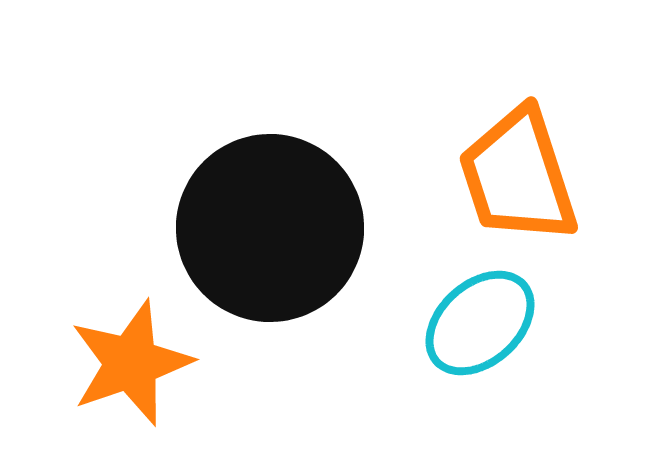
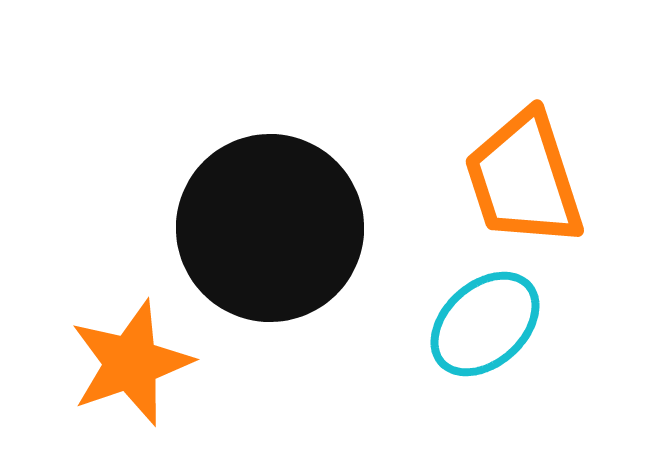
orange trapezoid: moved 6 px right, 3 px down
cyan ellipse: moved 5 px right, 1 px down
